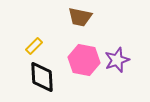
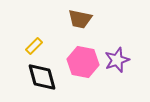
brown trapezoid: moved 2 px down
pink hexagon: moved 1 px left, 2 px down
black diamond: rotated 12 degrees counterclockwise
